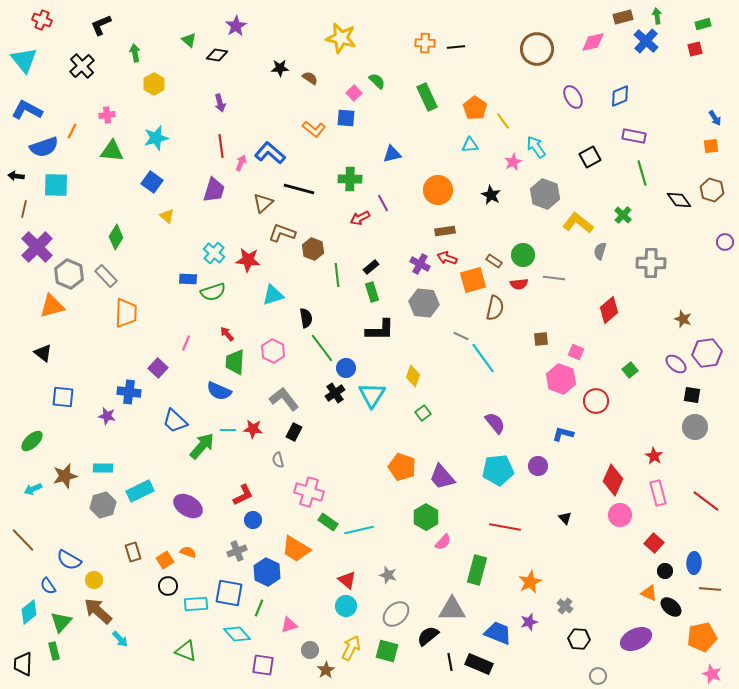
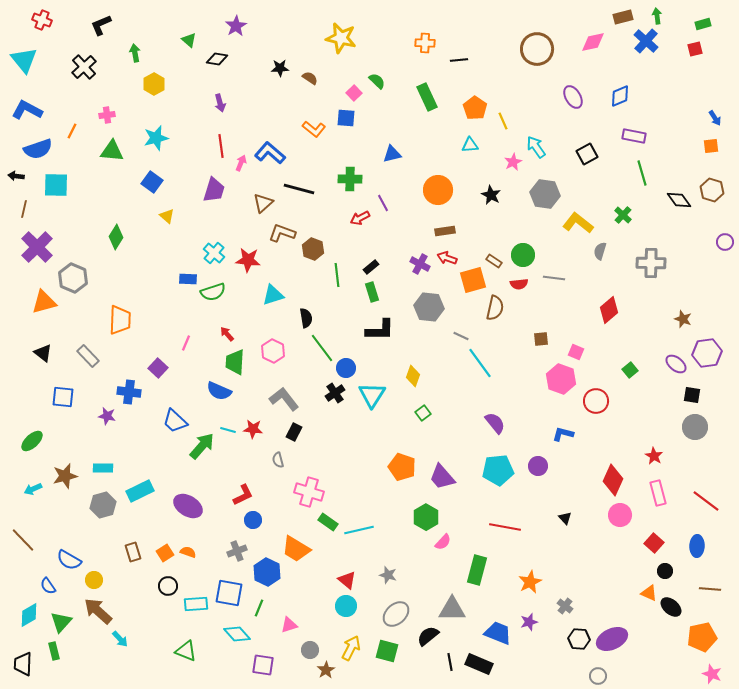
black line at (456, 47): moved 3 px right, 13 px down
black diamond at (217, 55): moved 4 px down
black cross at (82, 66): moved 2 px right, 1 px down
yellow line at (503, 121): rotated 12 degrees clockwise
blue semicircle at (44, 147): moved 6 px left, 2 px down
black square at (590, 157): moved 3 px left, 3 px up
gray hexagon at (545, 194): rotated 12 degrees counterclockwise
gray hexagon at (69, 274): moved 4 px right, 4 px down
gray rectangle at (106, 276): moved 18 px left, 80 px down
gray hexagon at (424, 303): moved 5 px right, 4 px down
orange triangle at (52, 306): moved 8 px left, 4 px up
orange trapezoid at (126, 313): moved 6 px left, 7 px down
cyan line at (483, 358): moved 3 px left, 5 px down
cyan line at (228, 430): rotated 14 degrees clockwise
orange square at (165, 560): moved 7 px up
blue ellipse at (694, 563): moved 3 px right, 17 px up
cyan diamond at (29, 612): moved 3 px down; rotated 10 degrees clockwise
purple ellipse at (636, 639): moved 24 px left
